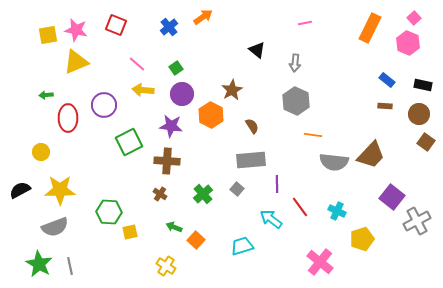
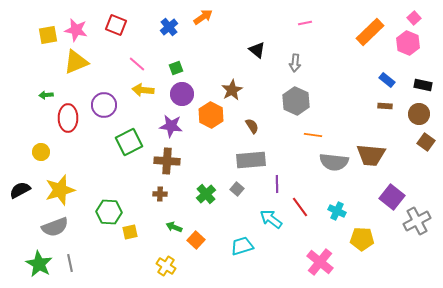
orange rectangle at (370, 28): moved 4 px down; rotated 20 degrees clockwise
green square at (176, 68): rotated 16 degrees clockwise
brown trapezoid at (371, 155): rotated 52 degrees clockwise
yellow star at (60, 190): rotated 16 degrees counterclockwise
brown cross at (160, 194): rotated 32 degrees counterclockwise
green cross at (203, 194): moved 3 px right
yellow pentagon at (362, 239): rotated 20 degrees clockwise
gray line at (70, 266): moved 3 px up
